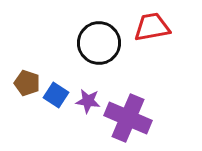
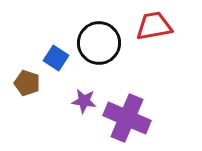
red trapezoid: moved 2 px right, 1 px up
blue square: moved 37 px up
purple star: moved 4 px left
purple cross: moved 1 px left
